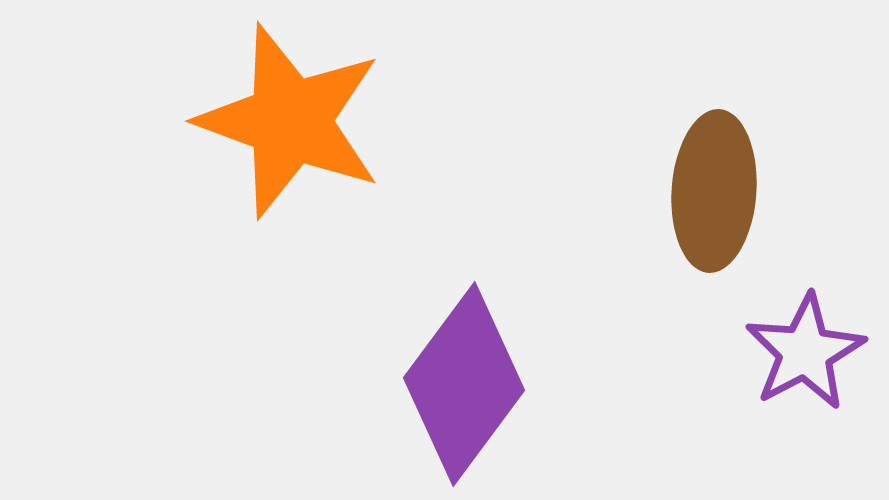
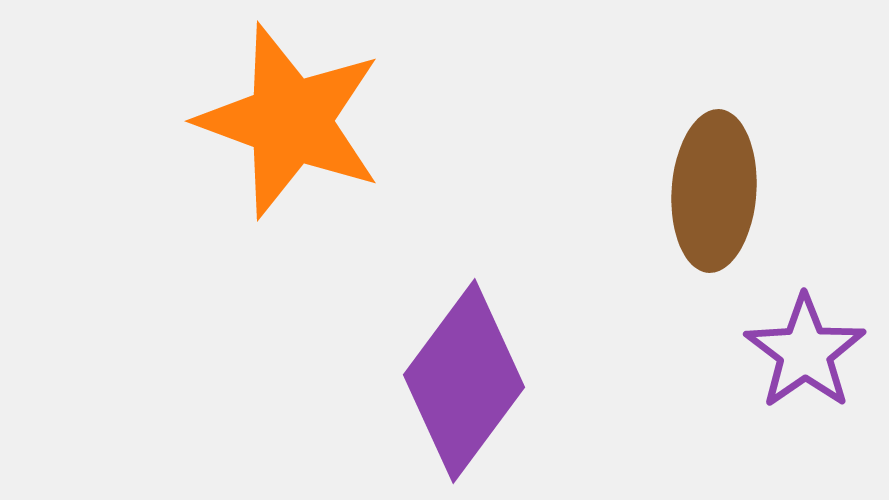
purple star: rotated 7 degrees counterclockwise
purple diamond: moved 3 px up
